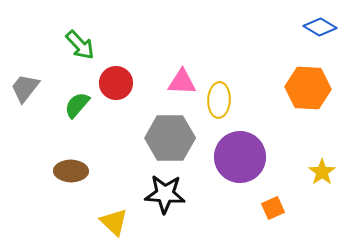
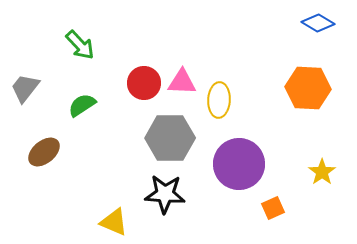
blue diamond: moved 2 px left, 4 px up
red circle: moved 28 px right
green semicircle: moved 5 px right; rotated 16 degrees clockwise
purple circle: moved 1 px left, 7 px down
brown ellipse: moved 27 px left, 19 px up; rotated 40 degrees counterclockwise
yellow triangle: rotated 20 degrees counterclockwise
